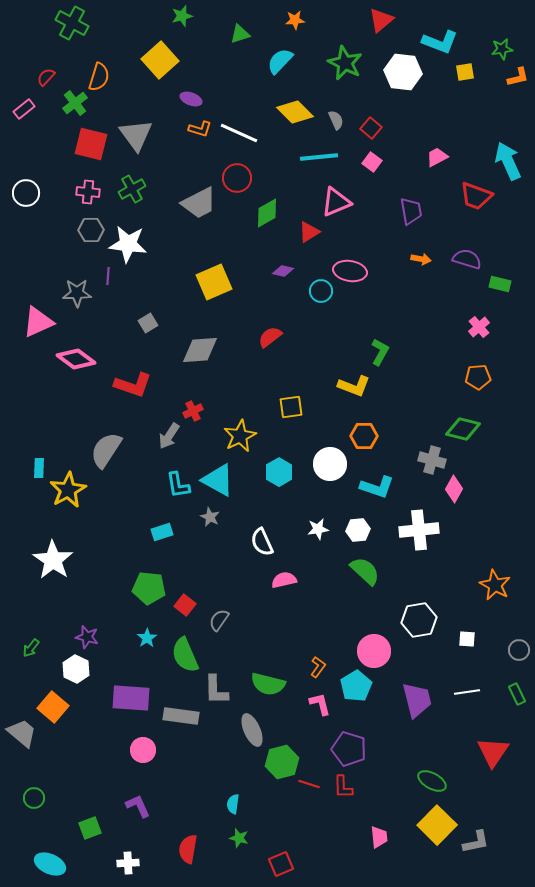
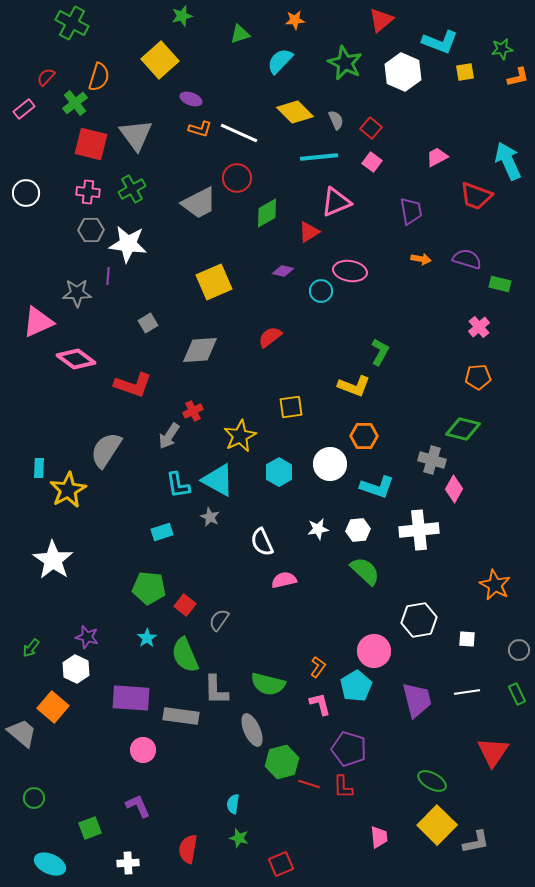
white hexagon at (403, 72): rotated 18 degrees clockwise
